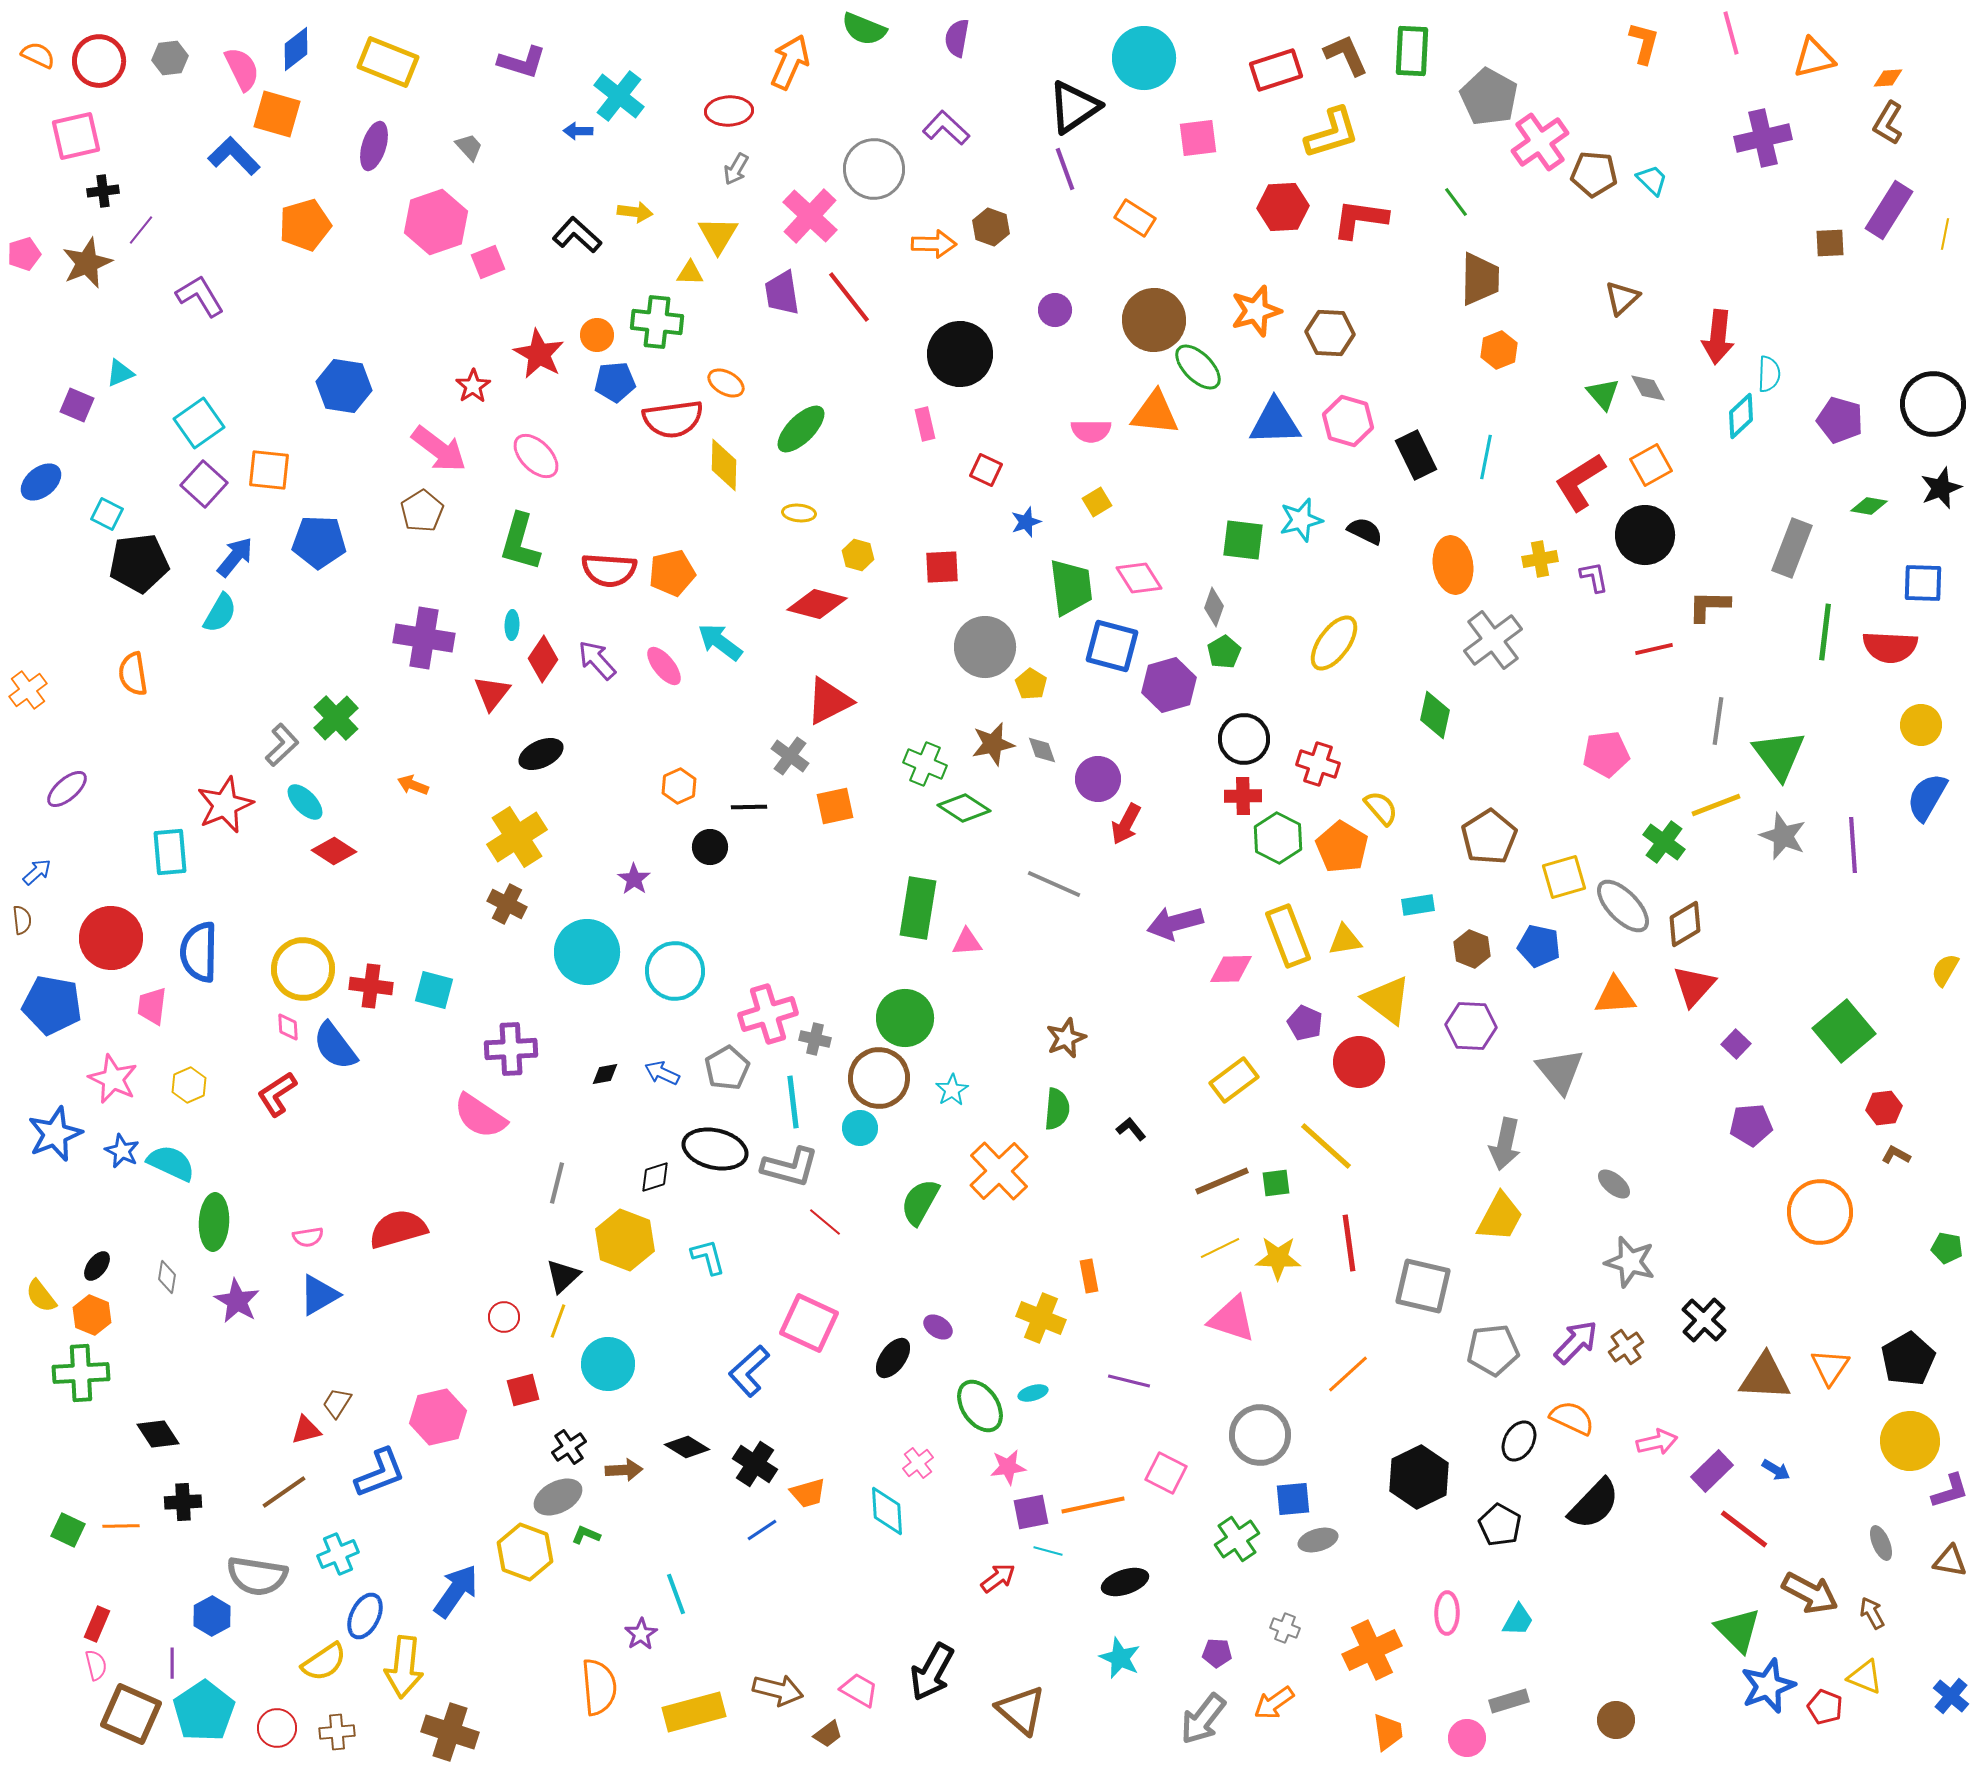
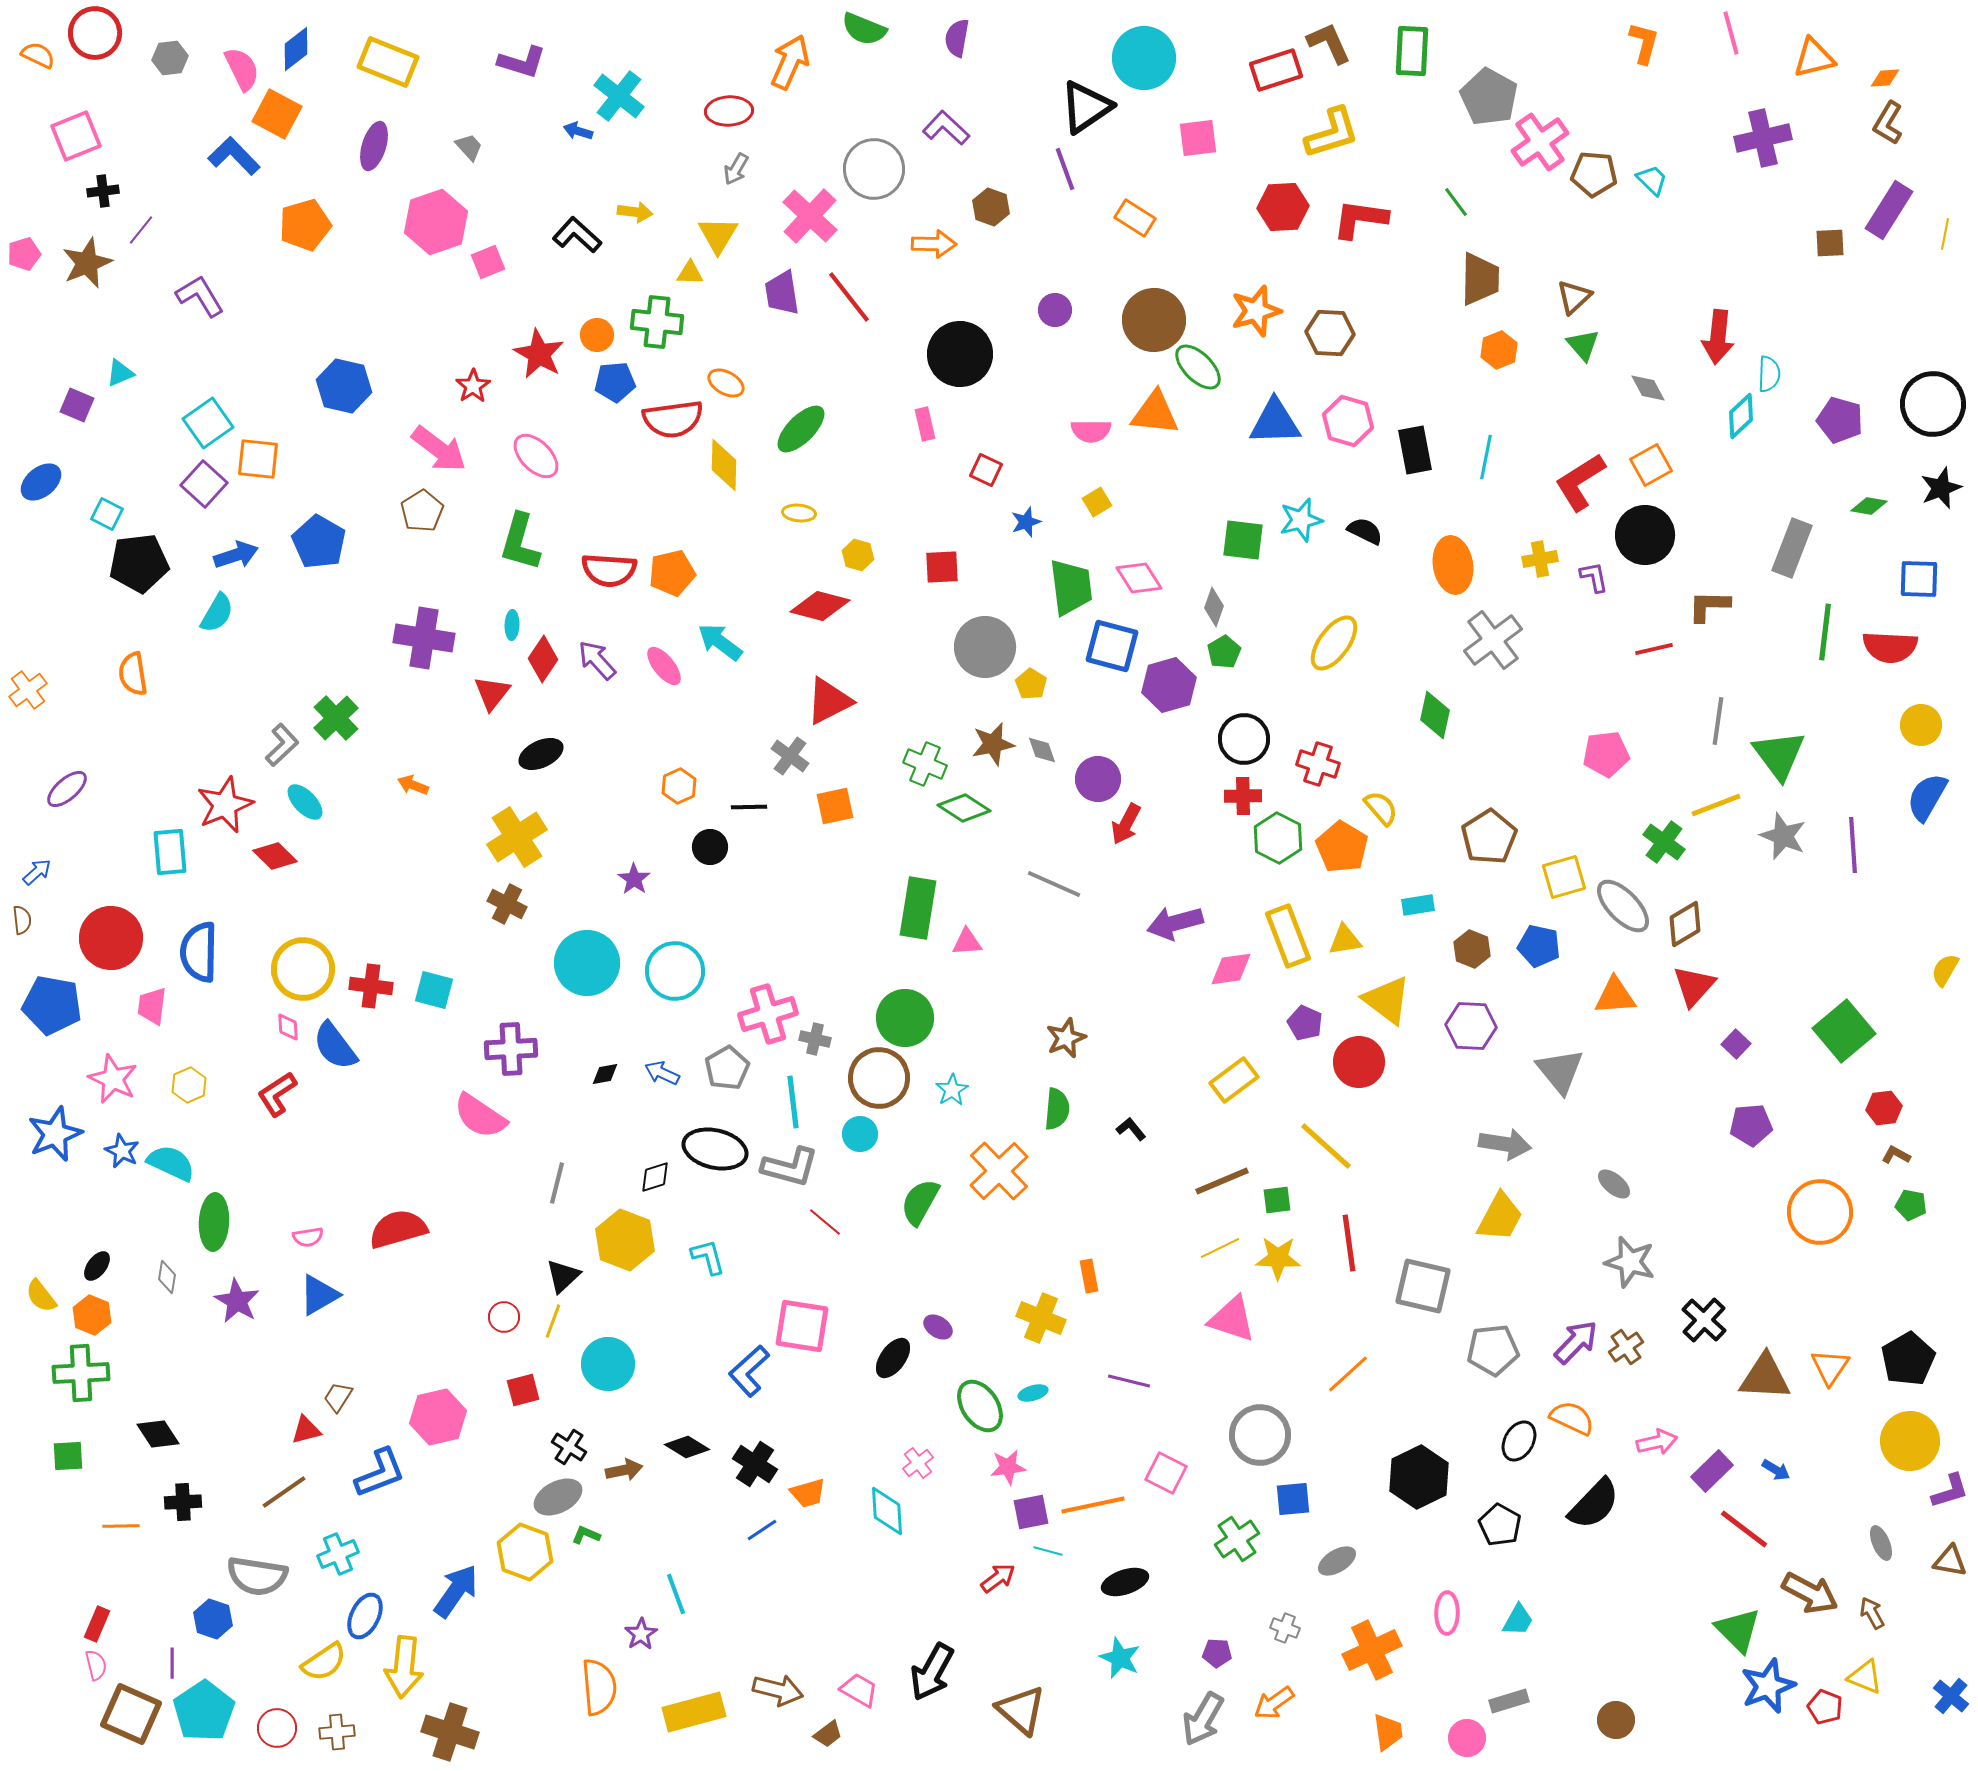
brown L-shape at (1346, 55): moved 17 px left, 12 px up
red circle at (99, 61): moved 4 px left, 28 px up
orange diamond at (1888, 78): moved 3 px left
black triangle at (1074, 107): moved 12 px right
orange square at (277, 114): rotated 12 degrees clockwise
blue arrow at (578, 131): rotated 16 degrees clockwise
pink square at (76, 136): rotated 9 degrees counterclockwise
brown hexagon at (991, 227): moved 20 px up
brown triangle at (1622, 298): moved 48 px left, 1 px up
blue hexagon at (344, 386): rotated 4 degrees clockwise
green triangle at (1603, 394): moved 20 px left, 49 px up
cyan square at (199, 423): moved 9 px right
black rectangle at (1416, 455): moved 1 px left, 5 px up; rotated 15 degrees clockwise
orange square at (269, 470): moved 11 px left, 11 px up
blue pentagon at (319, 542): rotated 28 degrees clockwise
blue arrow at (235, 557): moved 1 px right, 2 px up; rotated 33 degrees clockwise
blue square at (1923, 583): moved 4 px left, 4 px up
red diamond at (817, 604): moved 3 px right, 2 px down
cyan semicircle at (220, 613): moved 3 px left
red diamond at (334, 851): moved 59 px left, 5 px down; rotated 12 degrees clockwise
cyan circle at (587, 952): moved 11 px down
pink diamond at (1231, 969): rotated 6 degrees counterclockwise
cyan circle at (860, 1128): moved 6 px down
gray arrow at (1505, 1144): rotated 93 degrees counterclockwise
green square at (1276, 1183): moved 1 px right, 17 px down
green pentagon at (1947, 1248): moved 36 px left, 43 px up
yellow line at (558, 1321): moved 5 px left
pink square at (809, 1323): moved 7 px left, 3 px down; rotated 16 degrees counterclockwise
brown trapezoid at (337, 1403): moved 1 px right, 6 px up
black cross at (569, 1447): rotated 24 degrees counterclockwise
brown arrow at (624, 1470): rotated 9 degrees counterclockwise
green square at (68, 1530): moved 74 px up; rotated 28 degrees counterclockwise
gray ellipse at (1318, 1540): moved 19 px right, 21 px down; rotated 15 degrees counterclockwise
blue hexagon at (212, 1616): moved 1 px right, 3 px down; rotated 12 degrees counterclockwise
gray arrow at (1203, 1719): rotated 8 degrees counterclockwise
